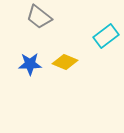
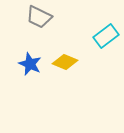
gray trapezoid: rotated 12 degrees counterclockwise
blue star: rotated 25 degrees clockwise
